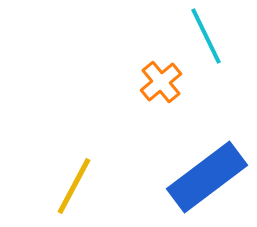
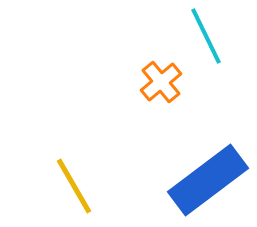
blue rectangle: moved 1 px right, 3 px down
yellow line: rotated 58 degrees counterclockwise
